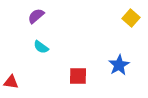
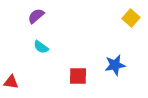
blue star: moved 4 px left; rotated 20 degrees clockwise
